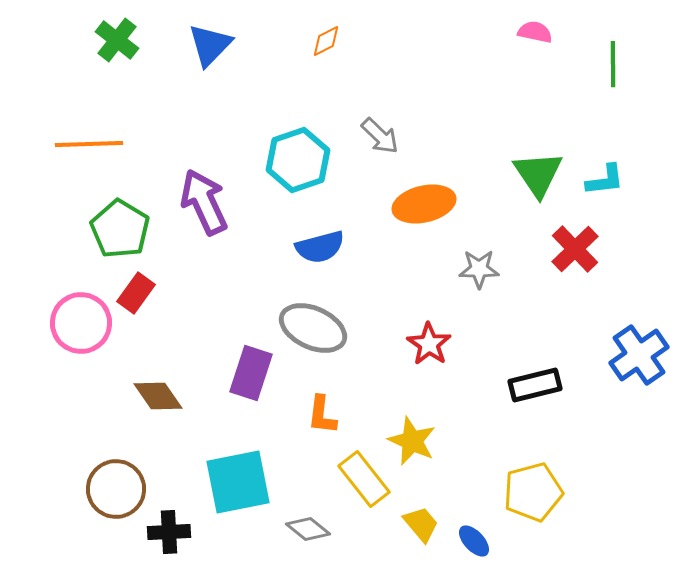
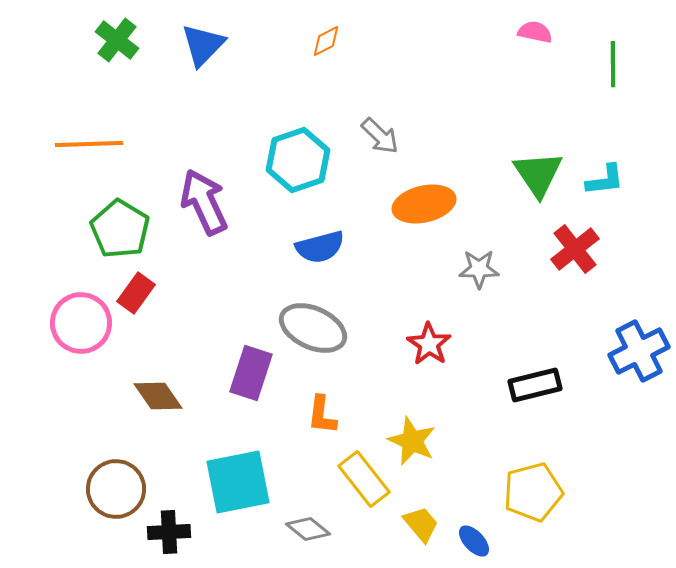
blue triangle: moved 7 px left
red cross: rotated 6 degrees clockwise
blue cross: moved 4 px up; rotated 8 degrees clockwise
